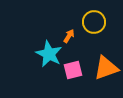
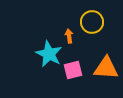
yellow circle: moved 2 px left
orange arrow: rotated 40 degrees counterclockwise
orange triangle: rotated 24 degrees clockwise
